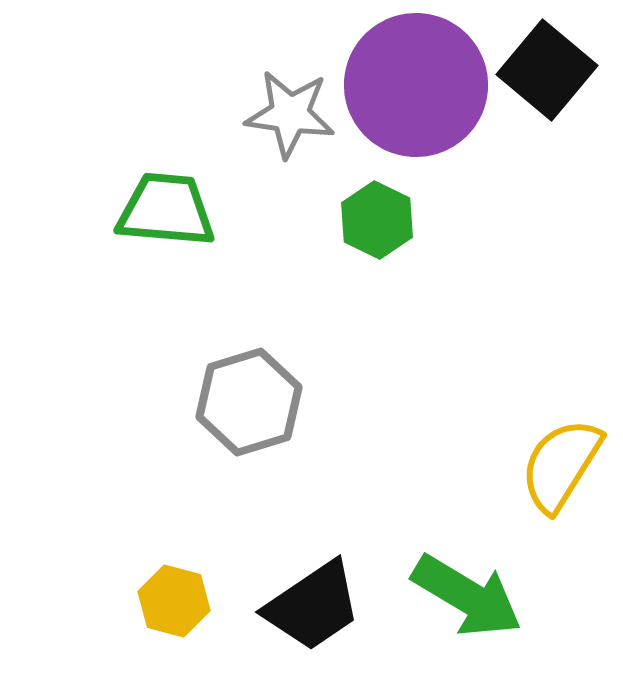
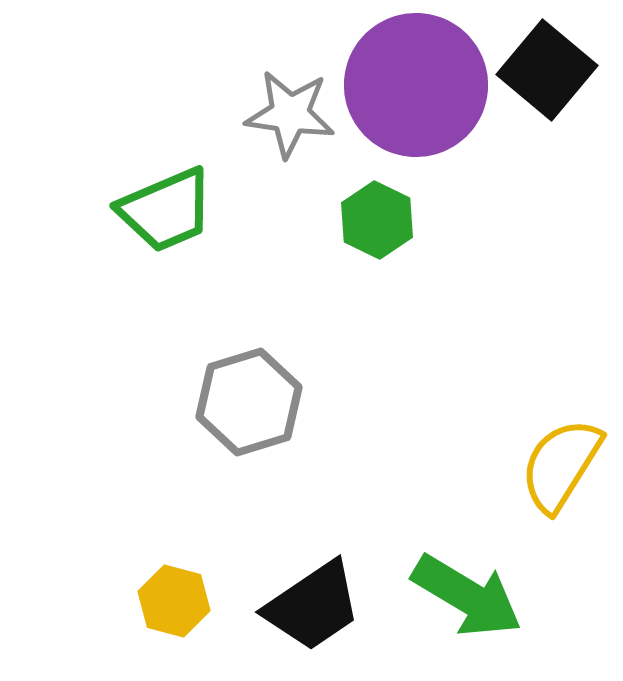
green trapezoid: rotated 152 degrees clockwise
